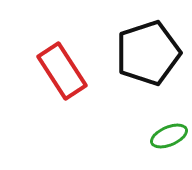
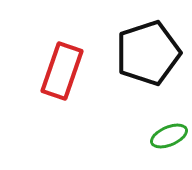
red rectangle: rotated 52 degrees clockwise
